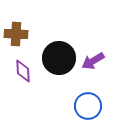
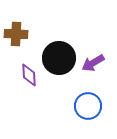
purple arrow: moved 2 px down
purple diamond: moved 6 px right, 4 px down
